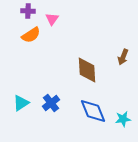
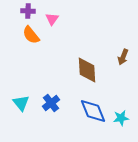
orange semicircle: rotated 84 degrees clockwise
cyan triangle: rotated 36 degrees counterclockwise
cyan star: moved 2 px left, 1 px up
